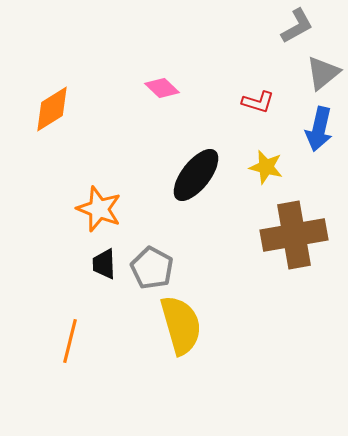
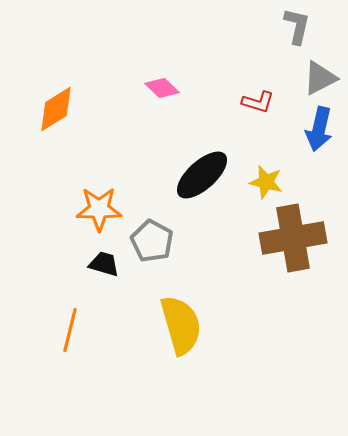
gray L-shape: rotated 48 degrees counterclockwise
gray triangle: moved 3 px left, 5 px down; rotated 12 degrees clockwise
orange diamond: moved 4 px right
yellow star: moved 15 px down
black ellipse: moved 6 px right; rotated 10 degrees clockwise
orange star: rotated 21 degrees counterclockwise
brown cross: moved 1 px left, 3 px down
black trapezoid: rotated 108 degrees clockwise
gray pentagon: moved 27 px up
orange line: moved 11 px up
